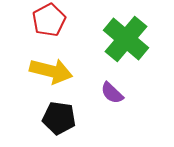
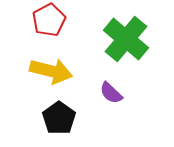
purple semicircle: moved 1 px left
black pentagon: rotated 28 degrees clockwise
